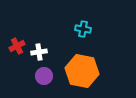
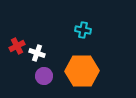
cyan cross: moved 1 px down
white cross: moved 2 px left, 1 px down; rotated 28 degrees clockwise
orange hexagon: rotated 12 degrees counterclockwise
